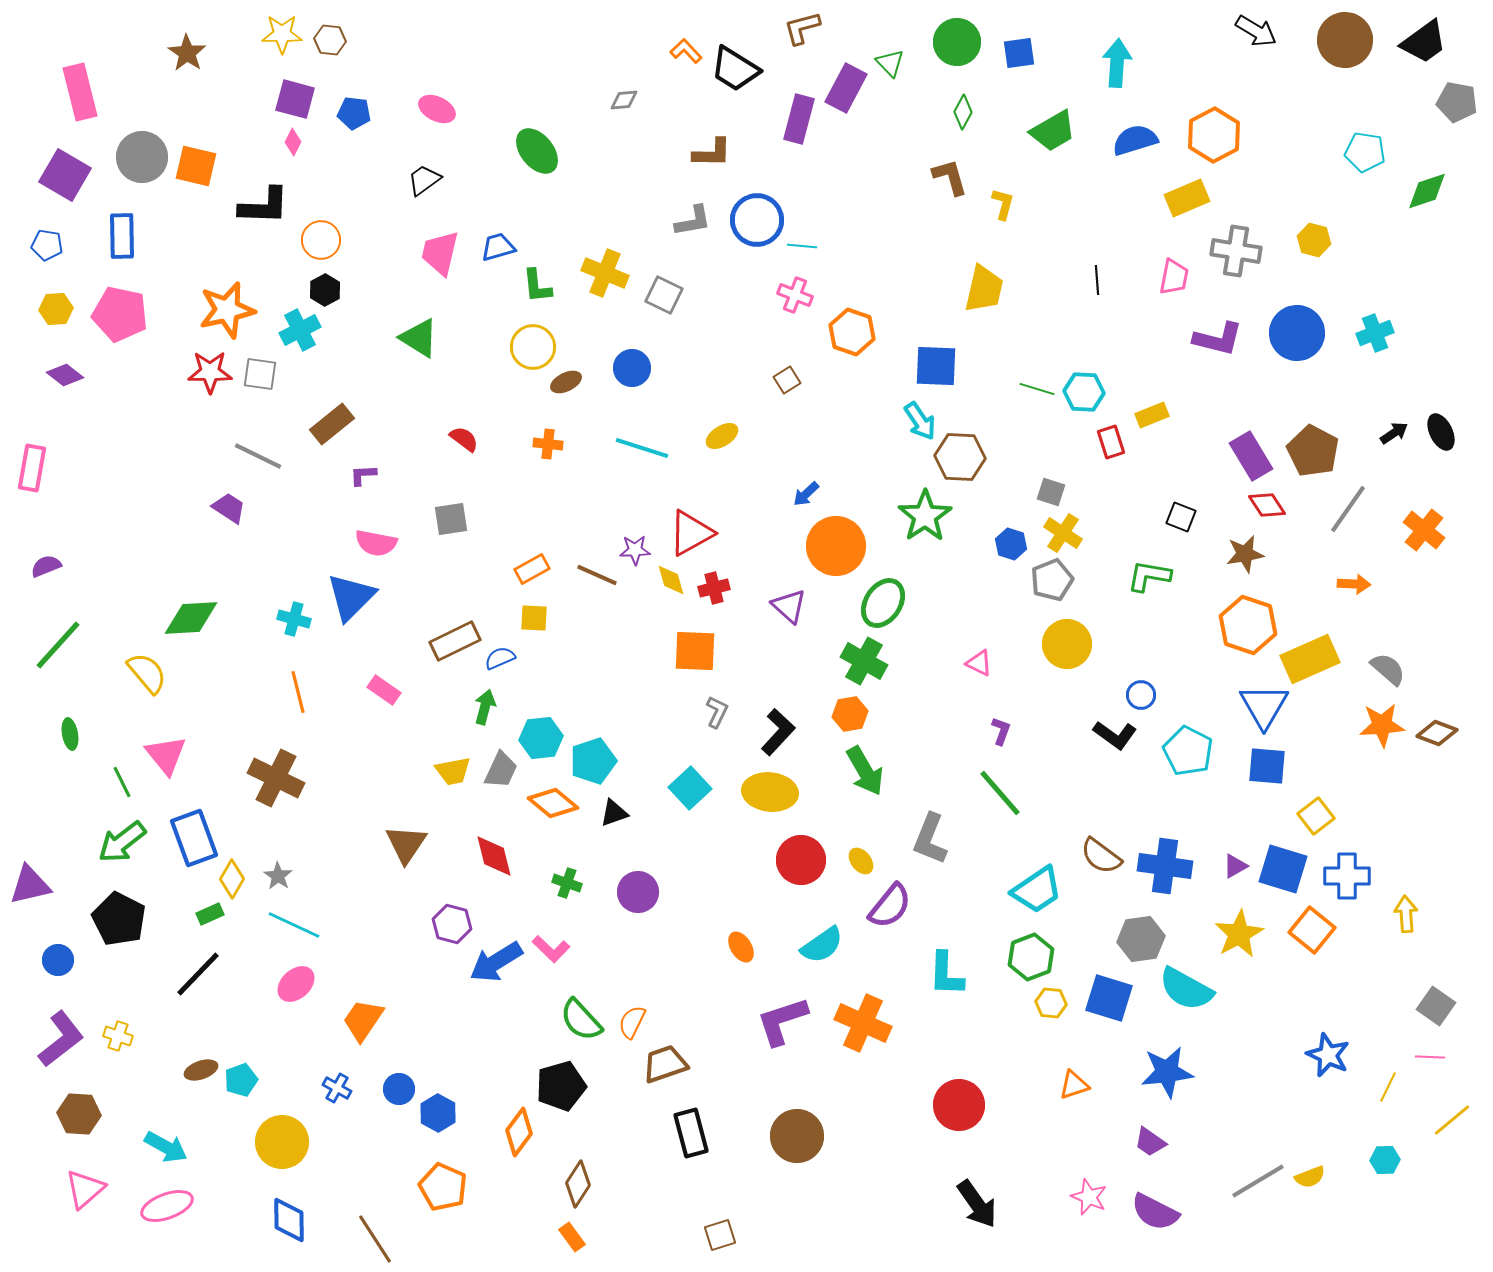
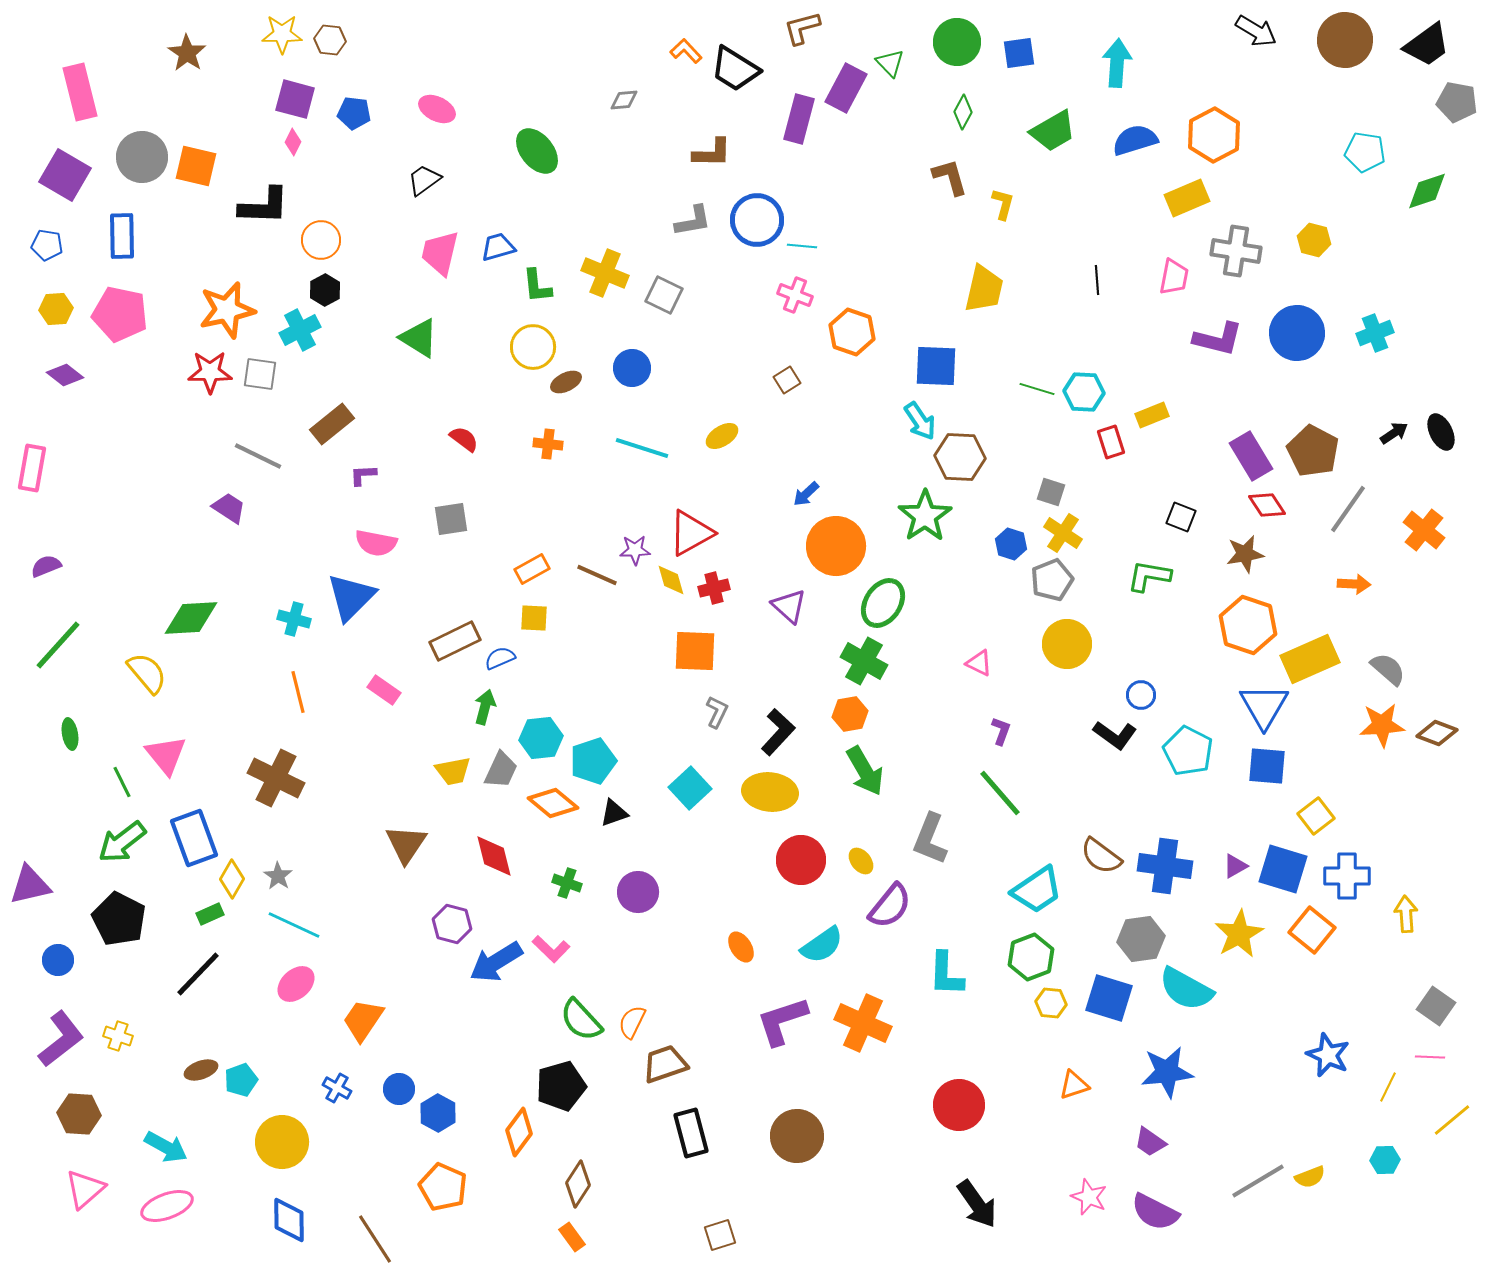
black trapezoid at (1424, 42): moved 3 px right, 3 px down
